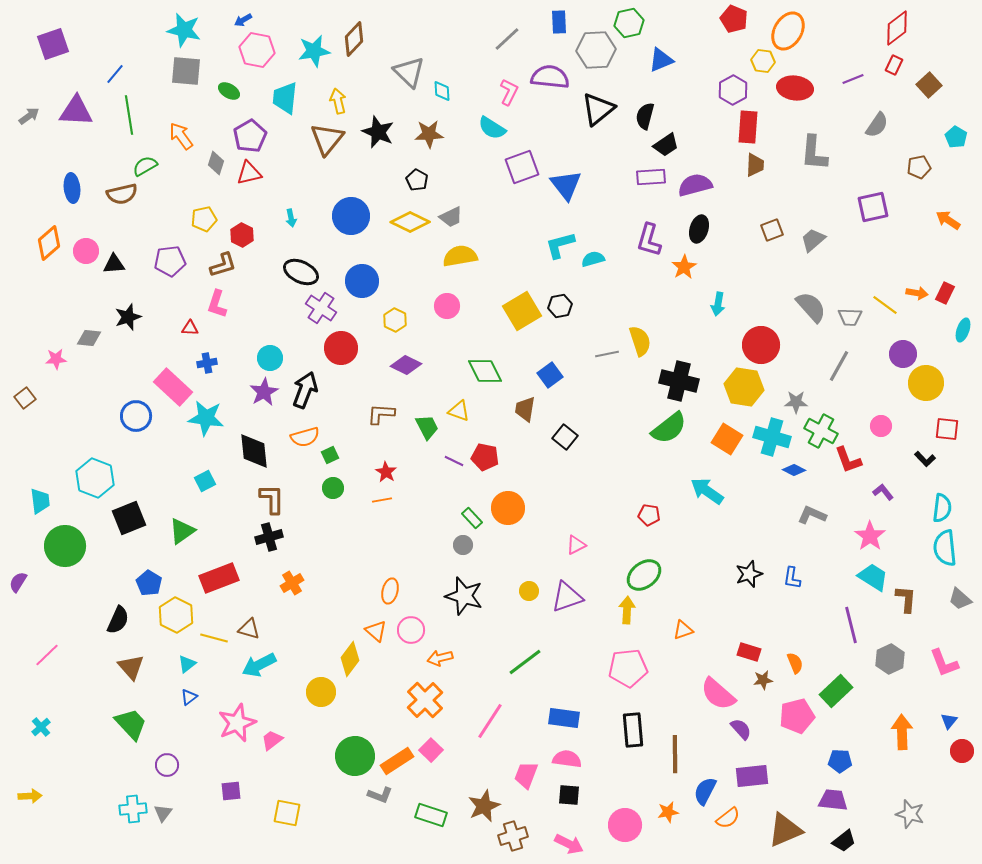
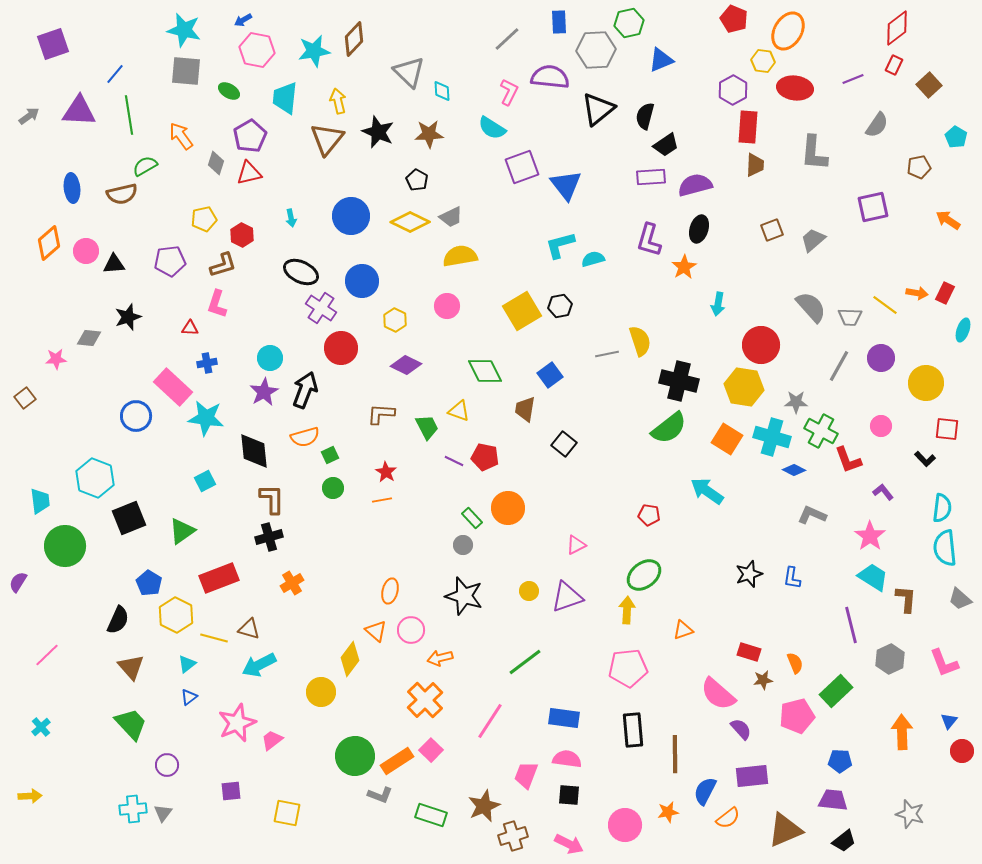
purple triangle at (76, 111): moved 3 px right
purple circle at (903, 354): moved 22 px left, 4 px down
black square at (565, 437): moved 1 px left, 7 px down
